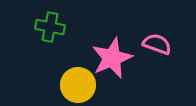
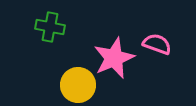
pink star: moved 2 px right
